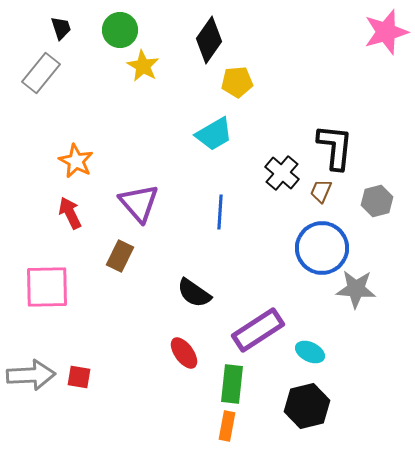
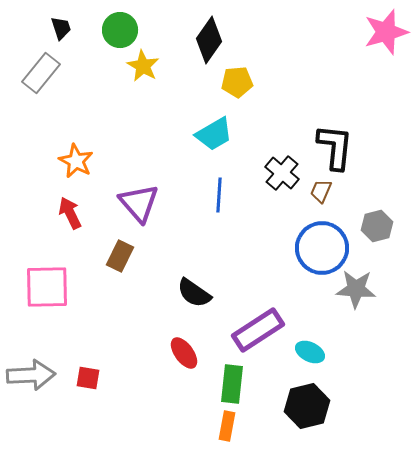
gray hexagon: moved 25 px down
blue line: moved 1 px left, 17 px up
red square: moved 9 px right, 1 px down
